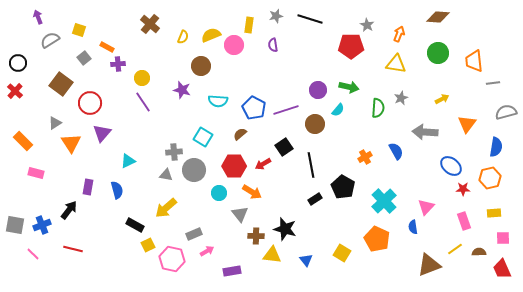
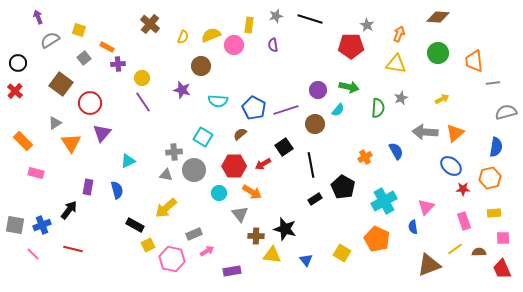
orange triangle at (467, 124): moved 12 px left, 9 px down; rotated 12 degrees clockwise
cyan cross at (384, 201): rotated 15 degrees clockwise
